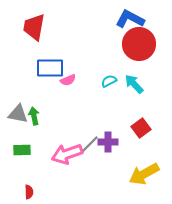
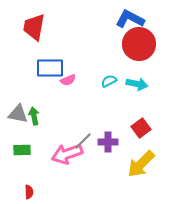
cyan arrow: moved 3 px right; rotated 145 degrees clockwise
gray line: moved 7 px left, 3 px up
yellow arrow: moved 3 px left, 10 px up; rotated 16 degrees counterclockwise
